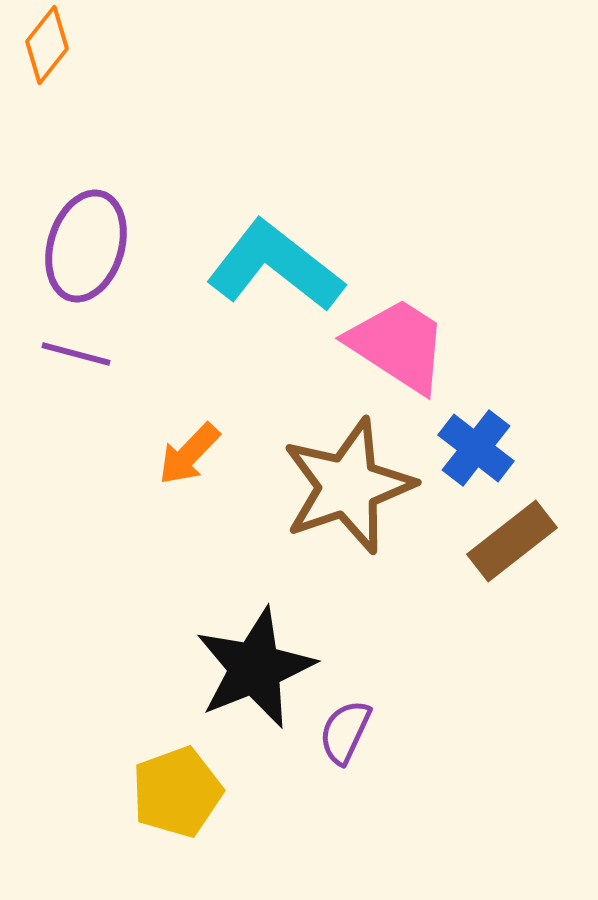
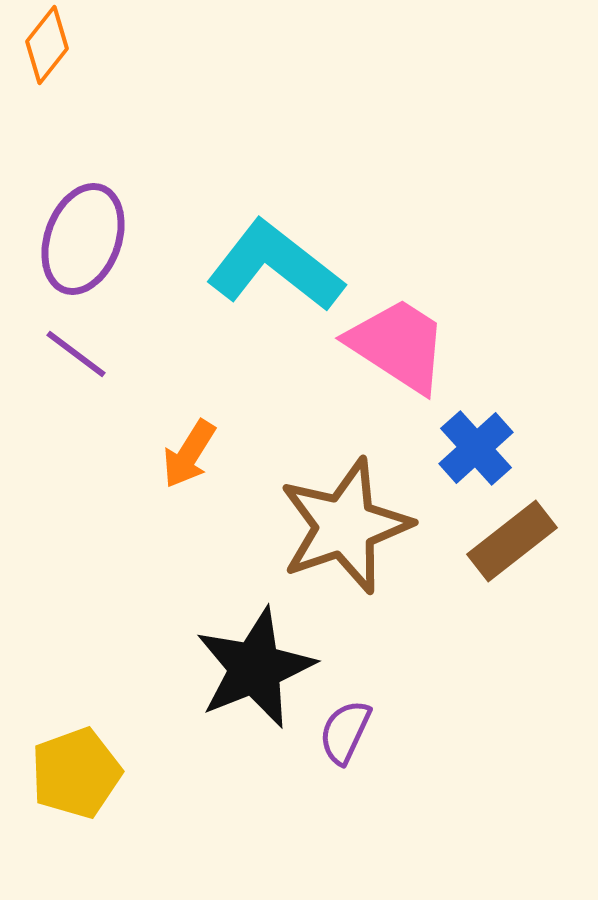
purple ellipse: moved 3 px left, 7 px up; rotated 3 degrees clockwise
purple line: rotated 22 degrees clockwise
blue cross: rotated 10 degrees clockwise
orange arrow: rotated 12 degrees counterclockwise
brown star: moved 3 px left, 40 px down
yellow pentagon: moved 101 px left, 19 px up
